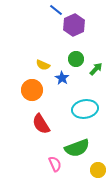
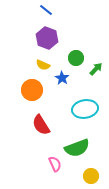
blue line: moved 10 px left
purple hexagon: moved 27 px left, 13 px down; rotated 15 degrees counterclockwise
green circle: moved 1 px up
red semicircle: moved 1 px down
yellow circle: moved 7 px left, 6 px down
